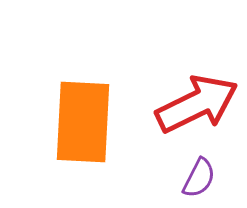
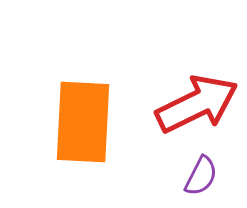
purple semicircle: moved 2 px right, 2 px up
